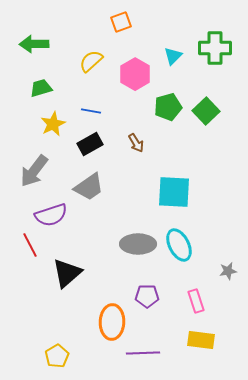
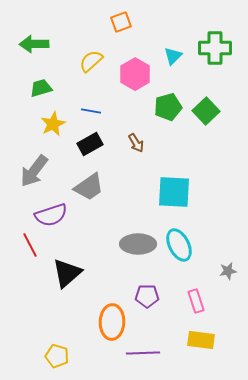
yellow pentagon: rotated 25 degrees counterclockwise
